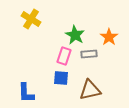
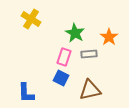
green star: moved 2 px up
pink rectangle: moved 1 px down
blue square: rotated 21 degrees clockwise
